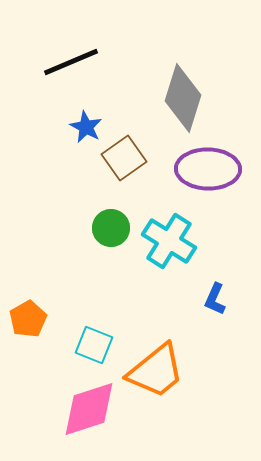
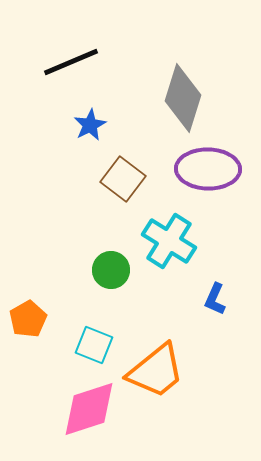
blue star: moved 4 px right, 2 px up; rotated 16 degrees clockwise
brown square: moved 1 px left, 21 px down; rotated 18 degrees counterclockwise
green circle: moved 42 px down
